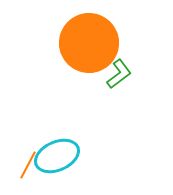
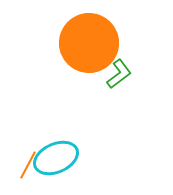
cyan ellipse: moved 1 px left, 2 px down
